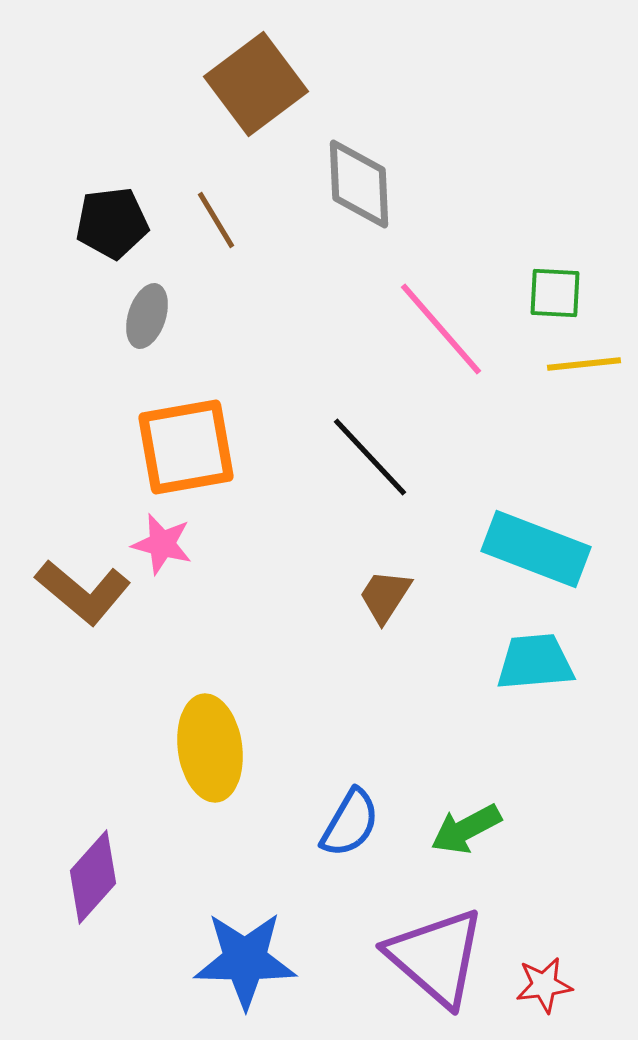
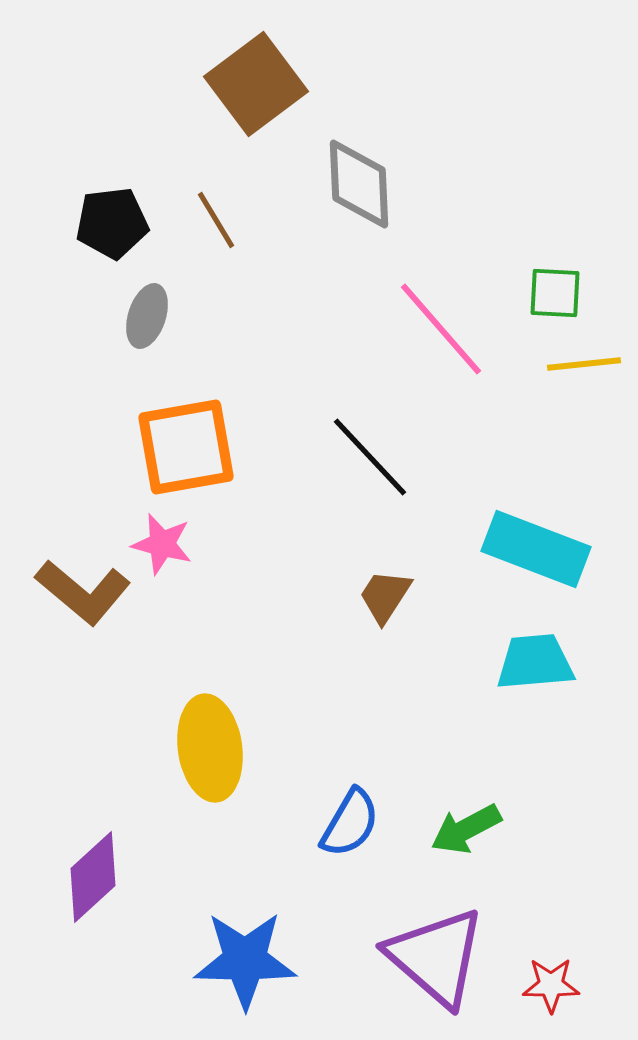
purple diamond: rotated 6 degrees clockwise
red star: moved 7 px right; rotated 8 degrees clockwise
